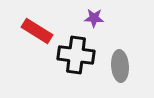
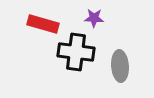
red rectangle: moved 6 px right, 7 px up; rotated 16 degrees counterclockwise
black cross: moved 3 px up
